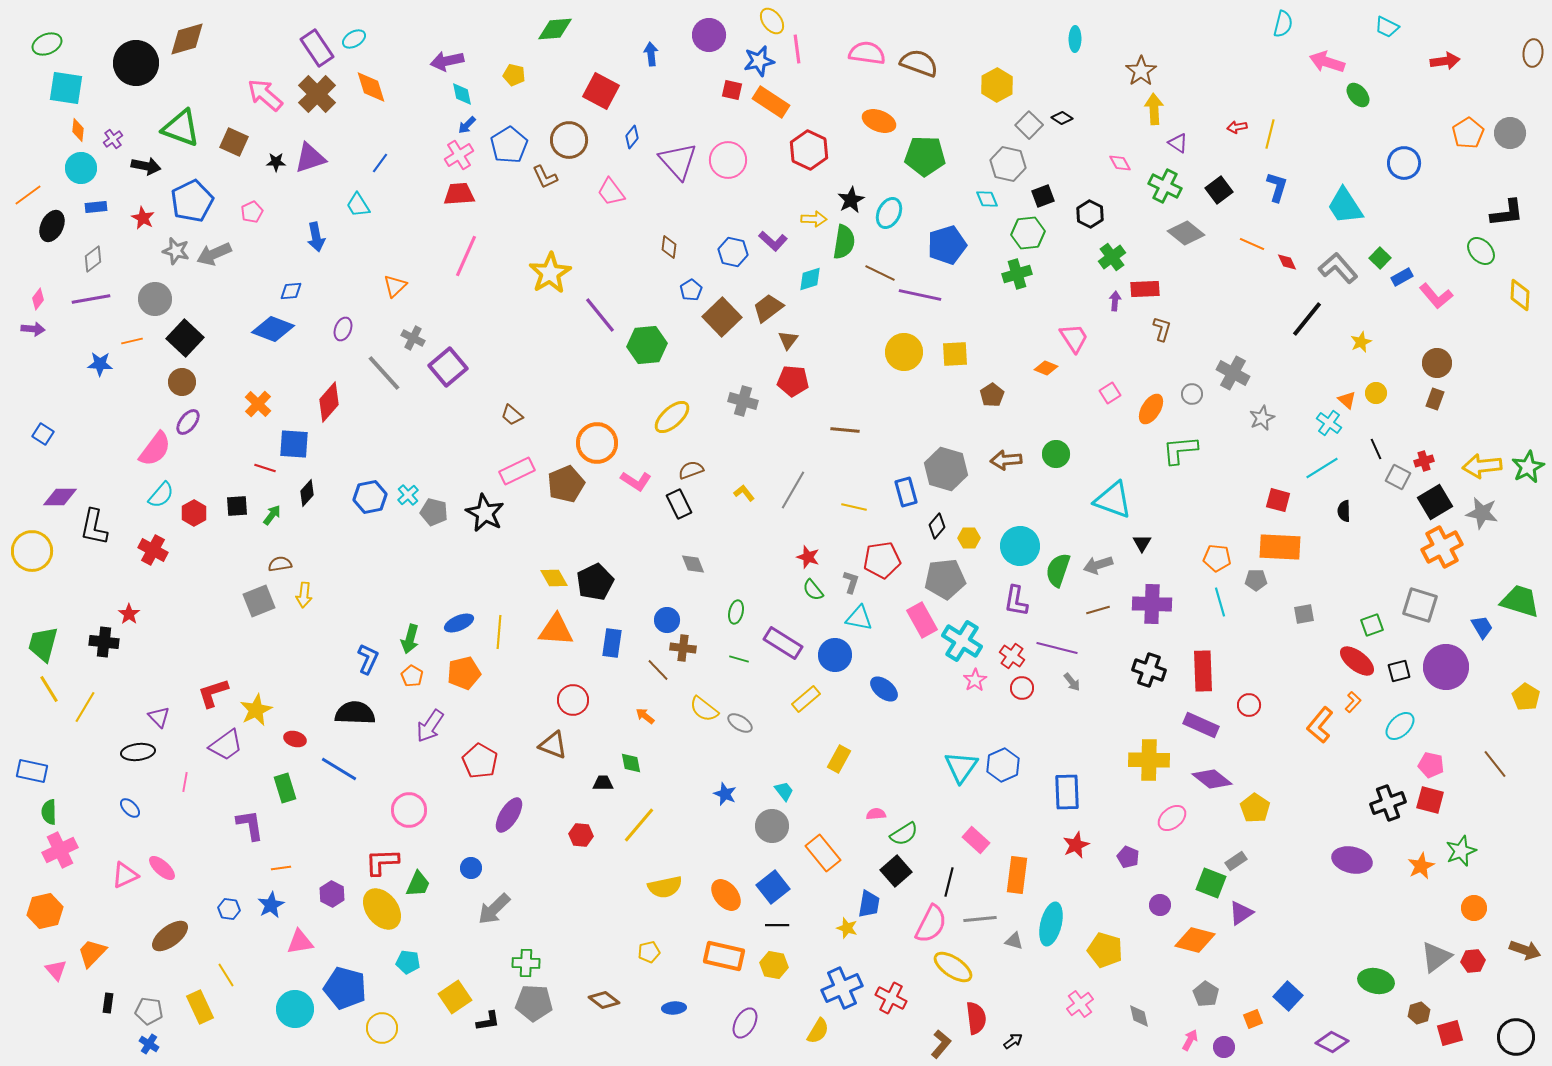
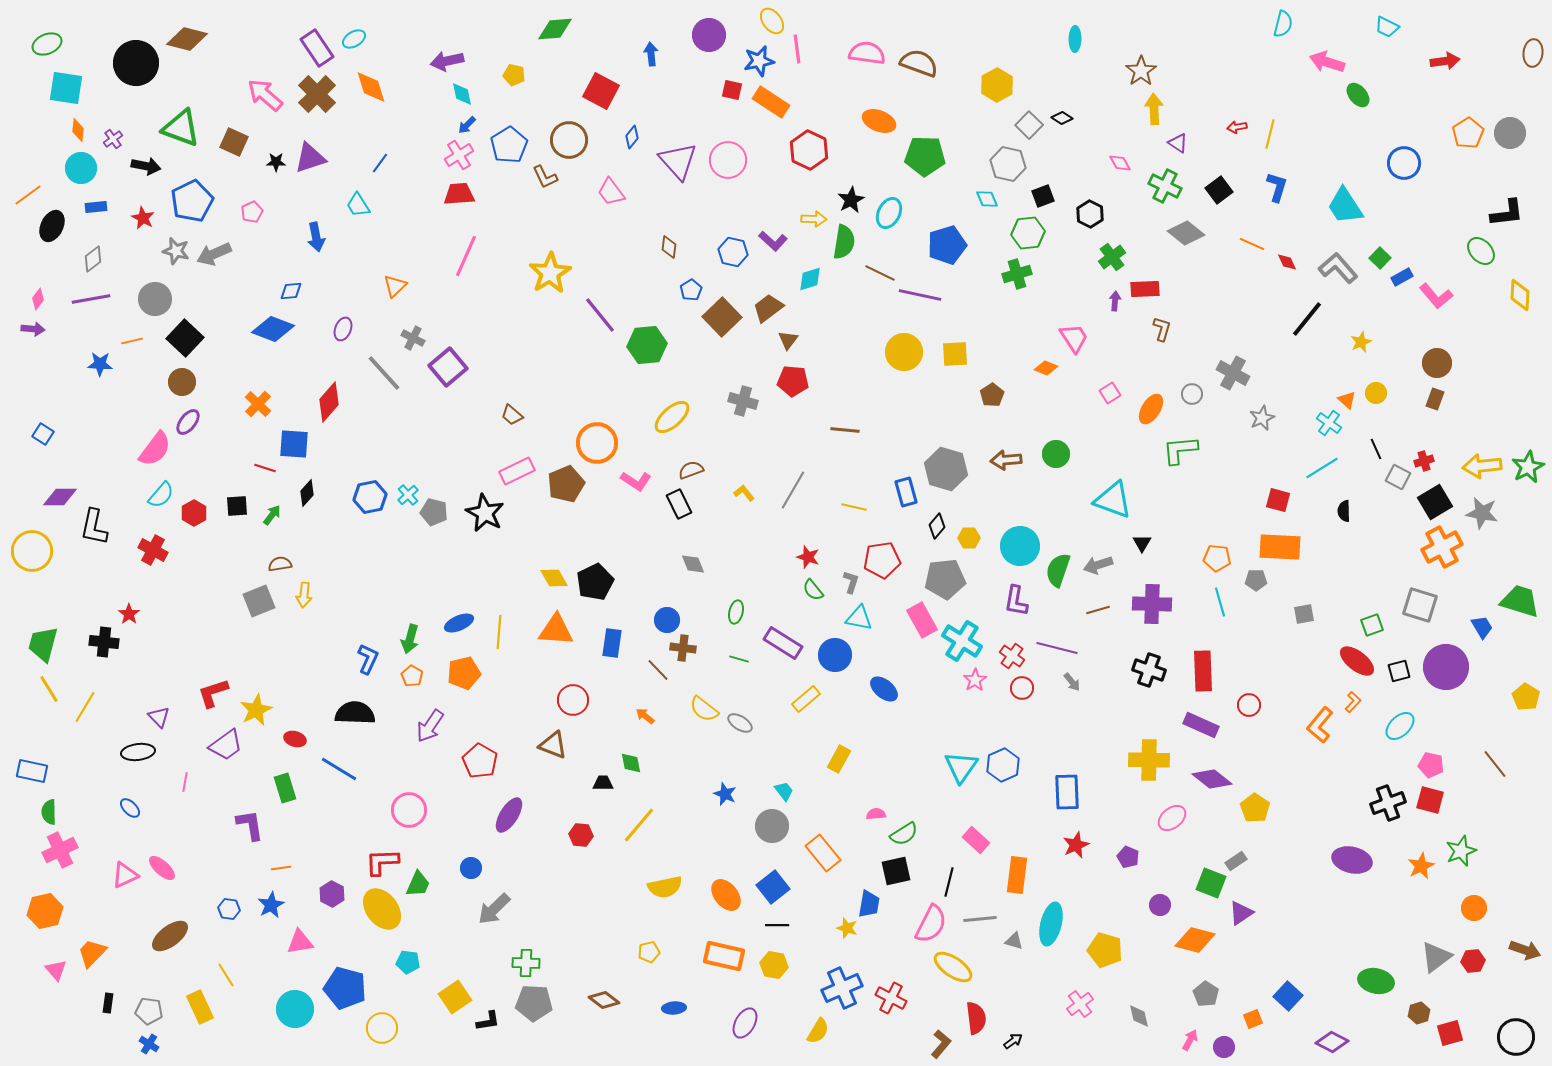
brown diamond at (187, 39): rotated 30 degrees clockwise
black square at (896, 871): rotated 28 degrees clockwise
